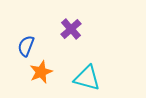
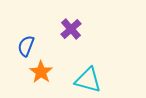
orange star: rotated 15 degrees counterclockwise
cyan triangle: moved 1 px right, 2 px down
